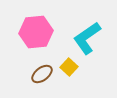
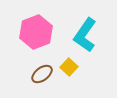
pink hexagon: rotated 16 degrees counterclockwise
cyan L-shape: moved 2 px left, 3 px up; rotated 20 degrees counterclockwise
